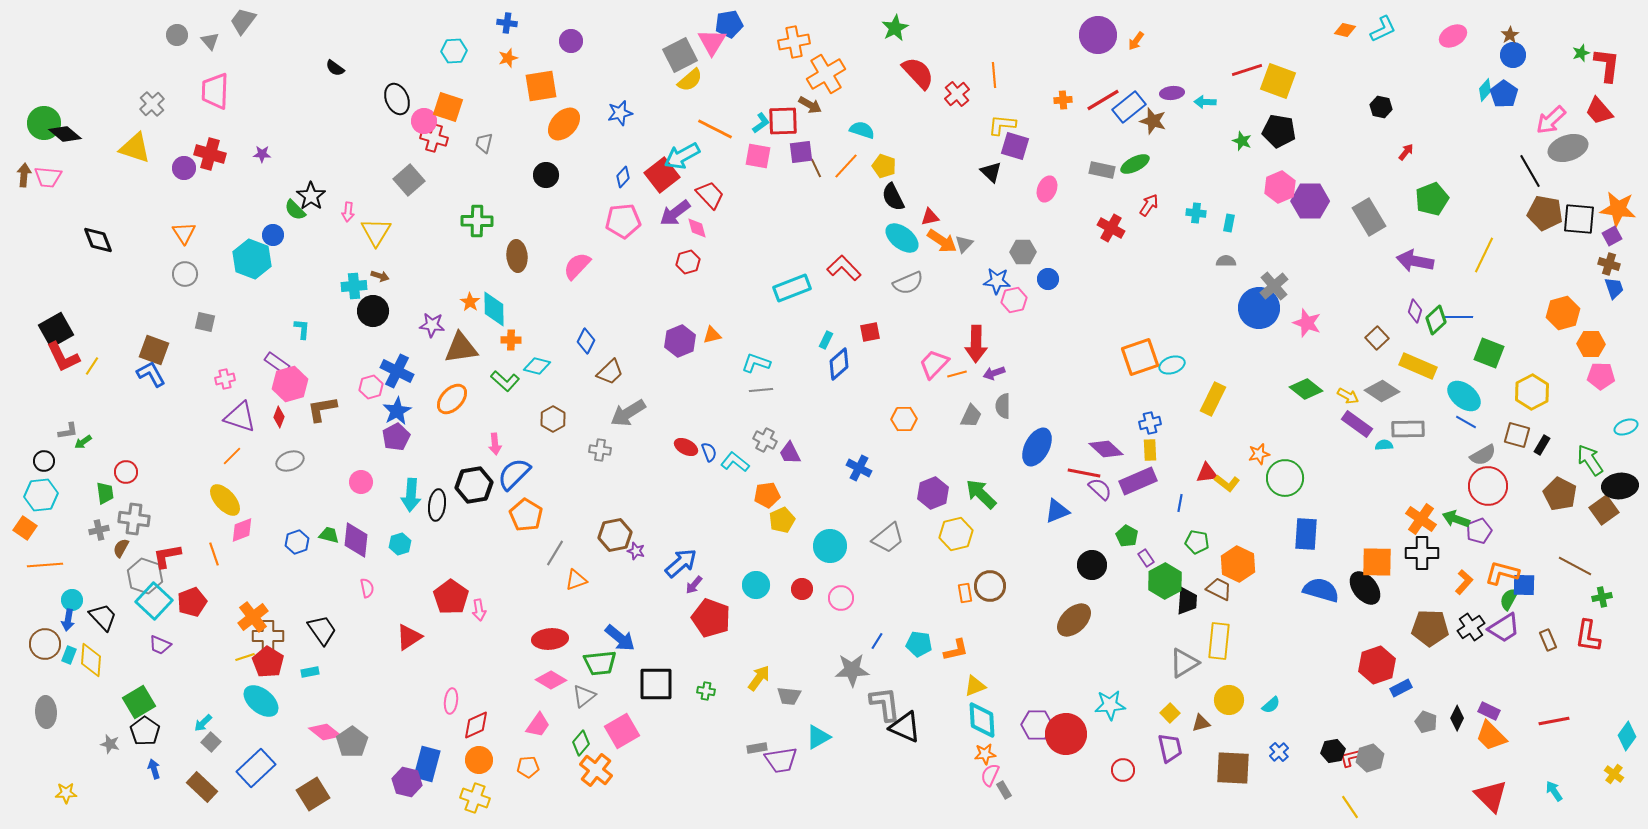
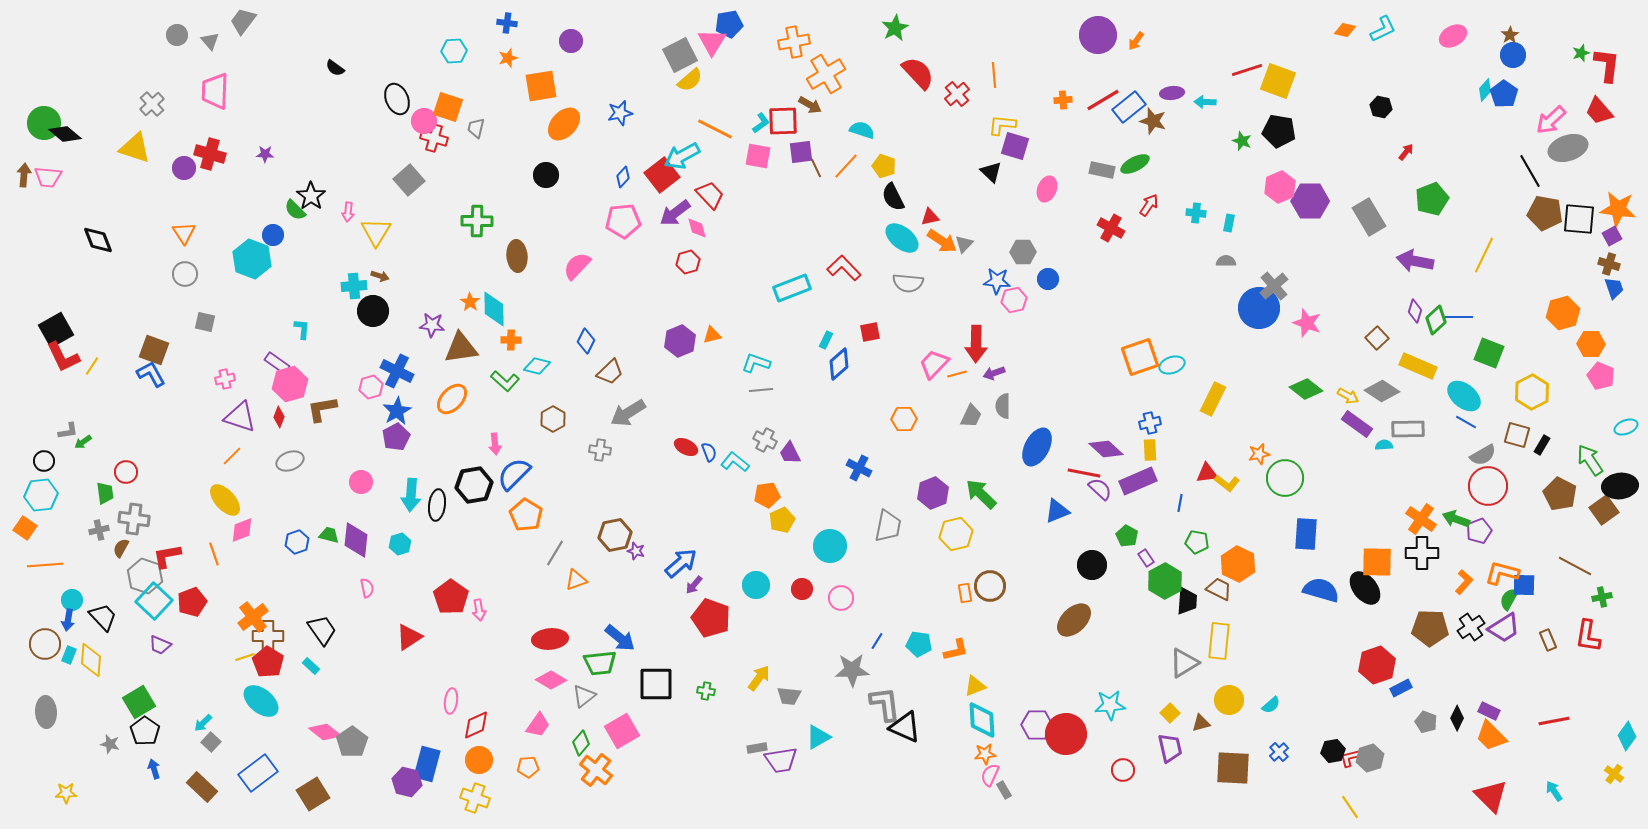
gray trapezoid at (484, 143): moved 8 px left, 15 px up
purple star at (262, 154): moved 3 px right
gray semicircle at (908, 283): rotated 28 degrees clockwise
pink pentagon at (1601, 376): rotated 20 degrees clockwise
gray trapezoid at (888, 538): moved 12 px up; rotated 40 degrees counterclockwise
cyan rectangle at (310, 672): moved 1 px right, 6 px up; rotated 54 degrees clockwise
blue rectangle at (256, 768): moved 2 px right, 5 px down; rotated 6 degrees clockwise
